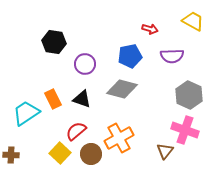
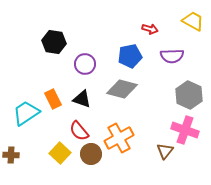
red semicircle: moved 3 px right; rotated 90 degrees counterclockwise
